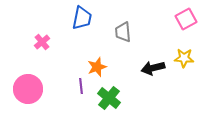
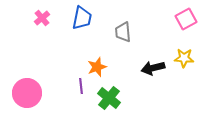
pink cross: moved 24 px up
pink circle: moved 1 px left, 4 px down
